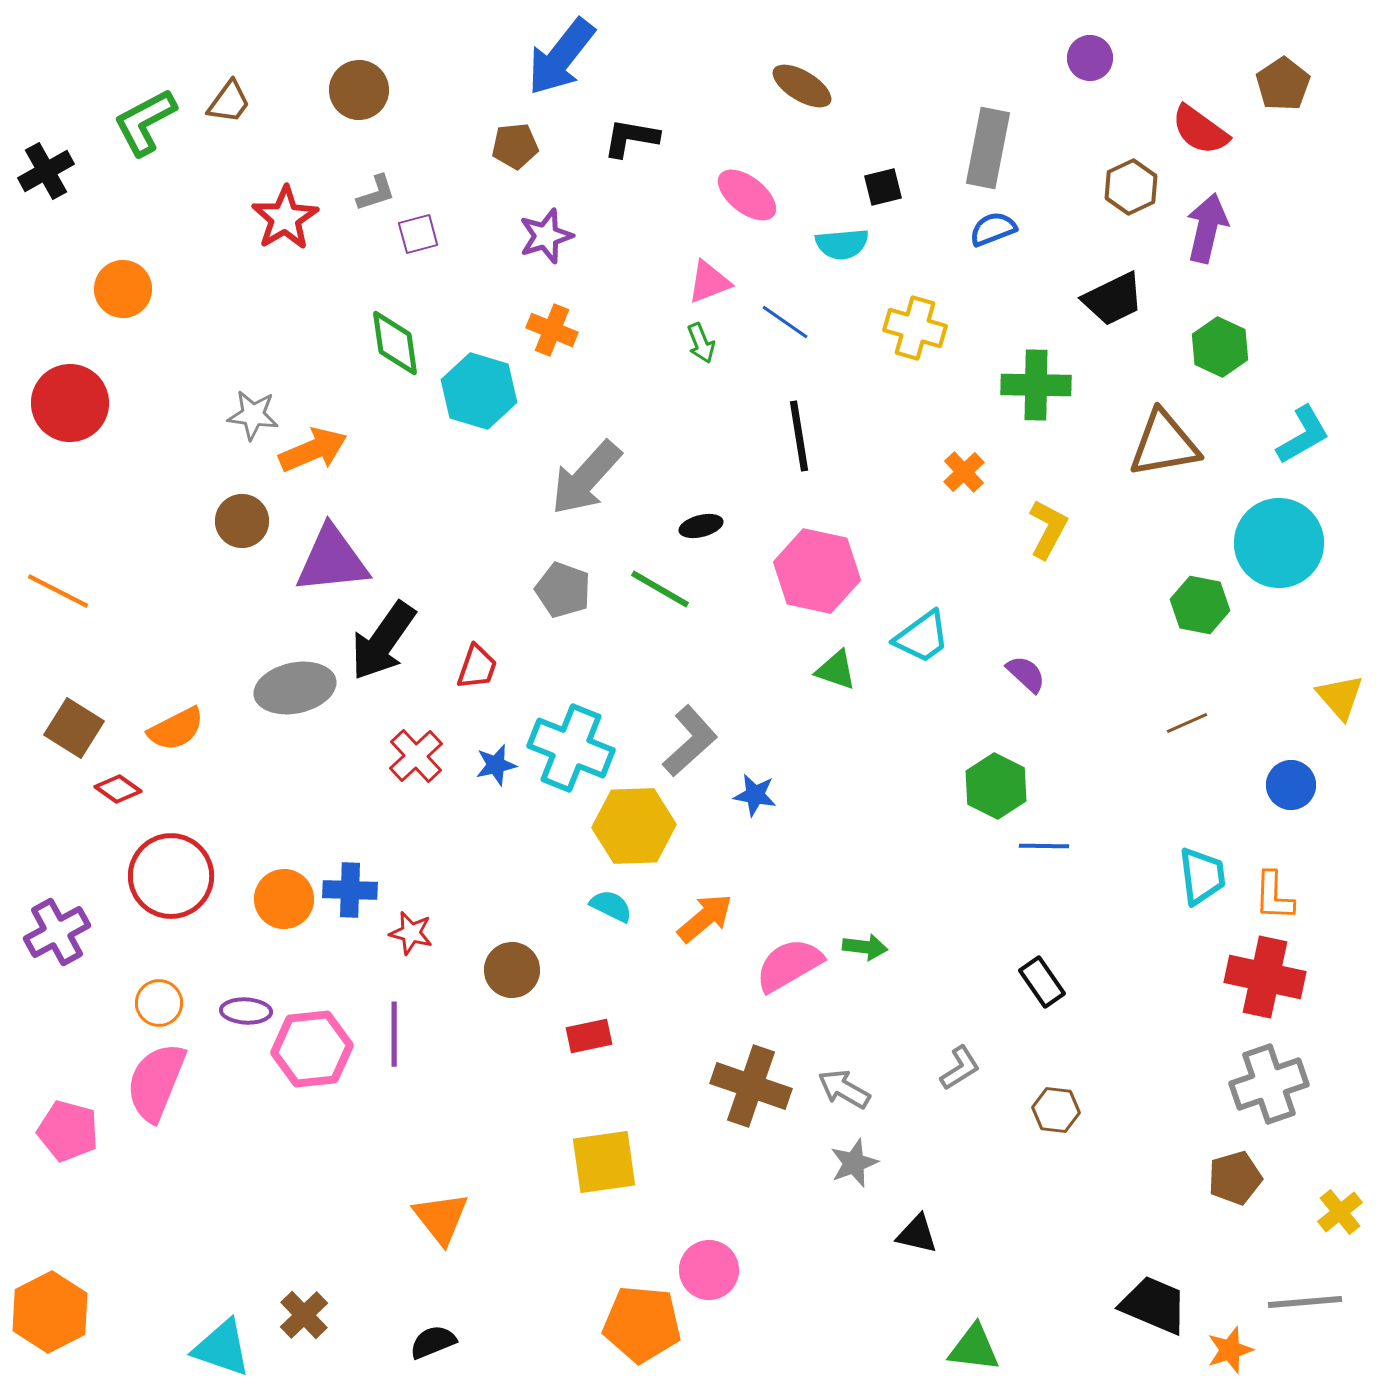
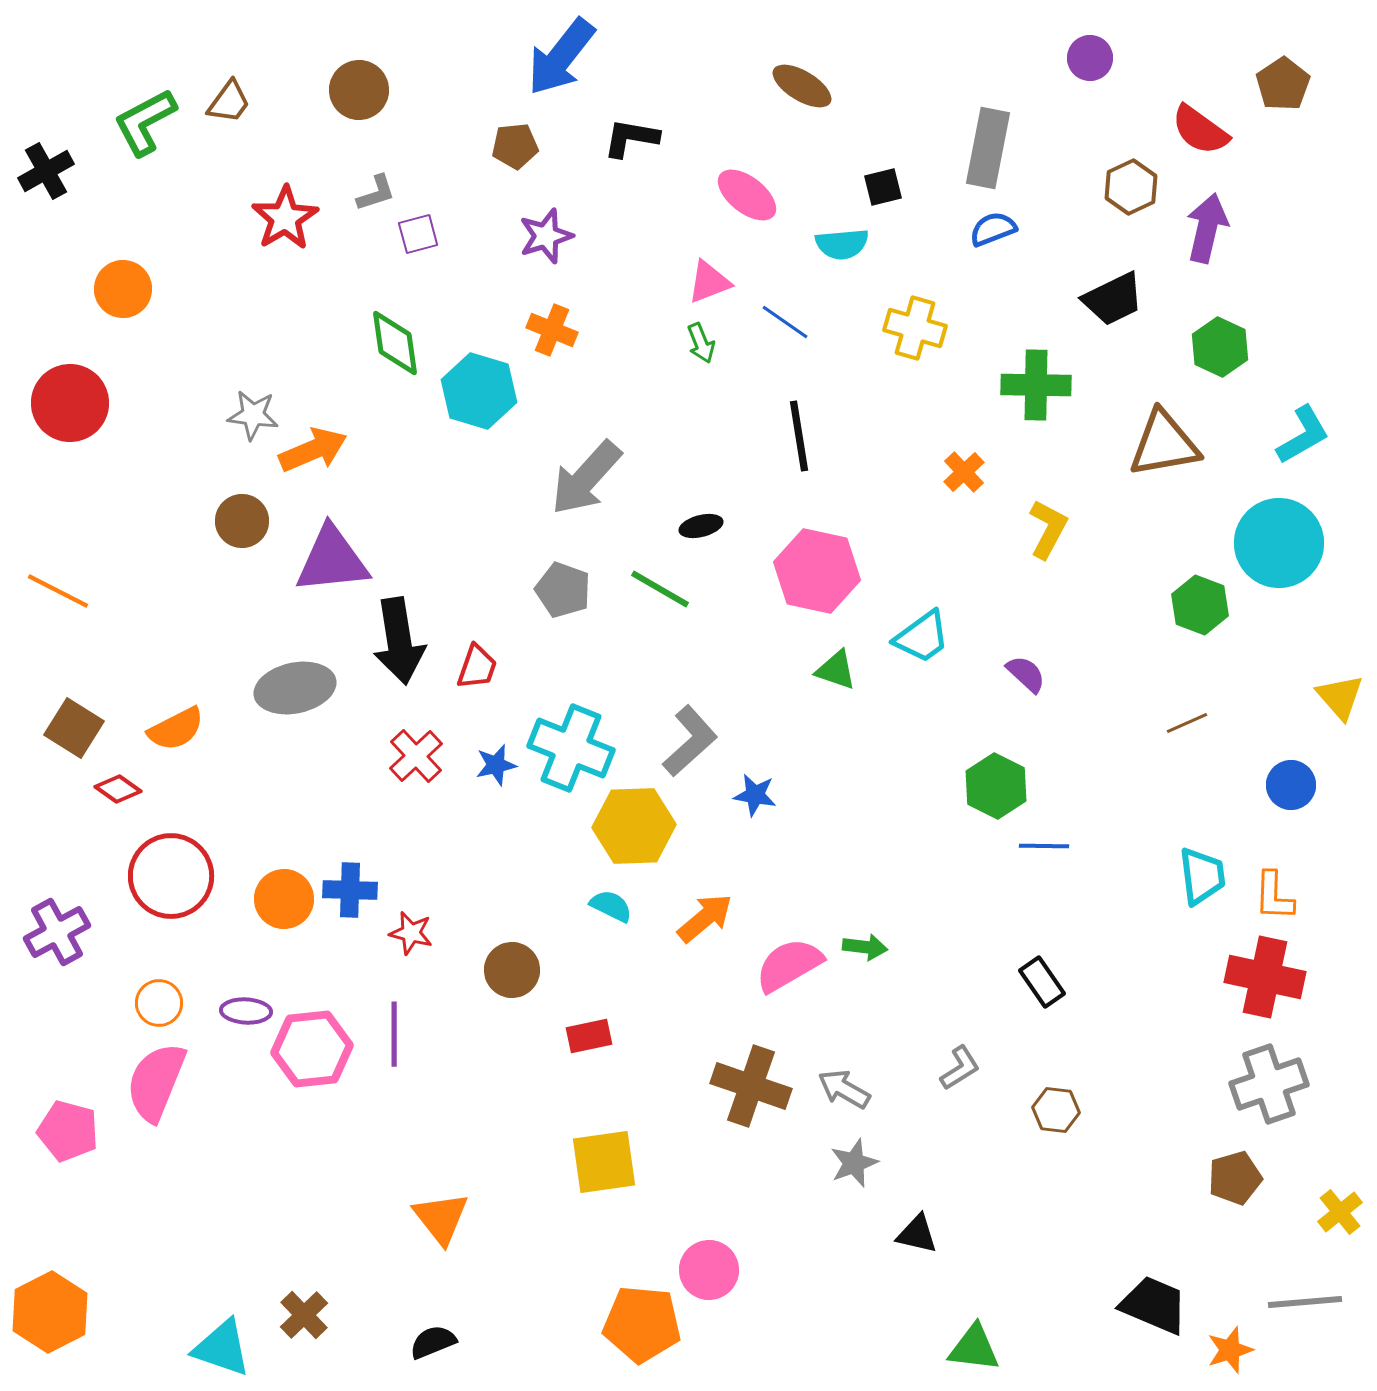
green hexagon at (1200, 605): rotated 10 degrees clockwise
black arrow at (383, 641): moved 16 px right; rotated 44 degrees counterclockwise
